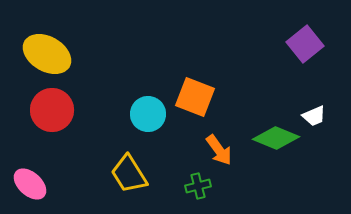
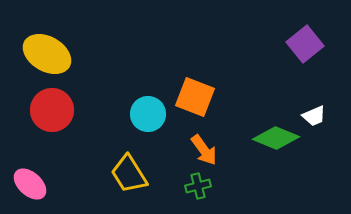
orange arrow: moved 15 px left
